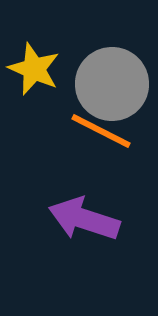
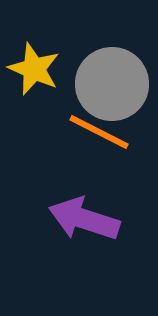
orange line: moved 2 px left, 1 px down
